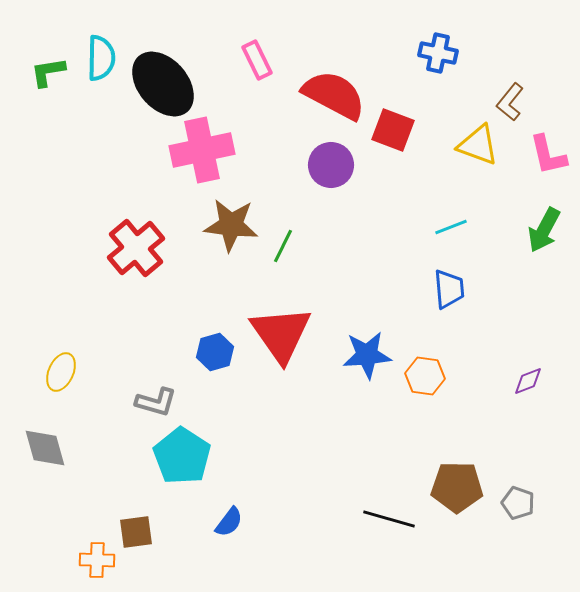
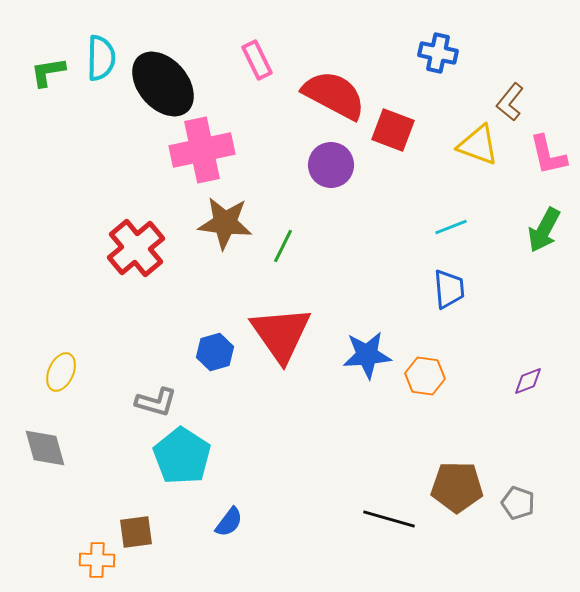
brown star: moved 6 px left, 2 px up
